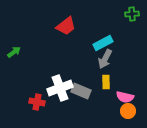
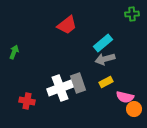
red trapezoid: moved 1 px right, 1 px up
cyan rectangle: rotated 12 degrees counterclockwise
green arrow: rotated 32 degrees counterclockwise
gray arrow: rotated 48 degrees clockwise
yellow rectangle: rotated 64 degrees clockwise
gray rectangle: moved 3 px left, 8 px up; rotated 48 degrees clockwise
red cross: moved 10 px left, 1 px up
orange circle: moved 6 px right, 2 px up
